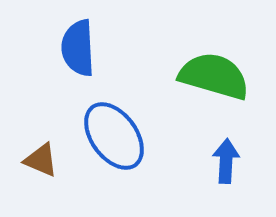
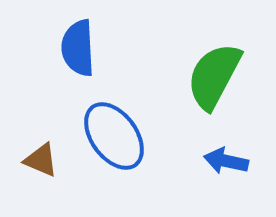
green semicircle: rotated 78 degrees counterclockwise
blue arrow: rotated 81 degrees counterclockwise
